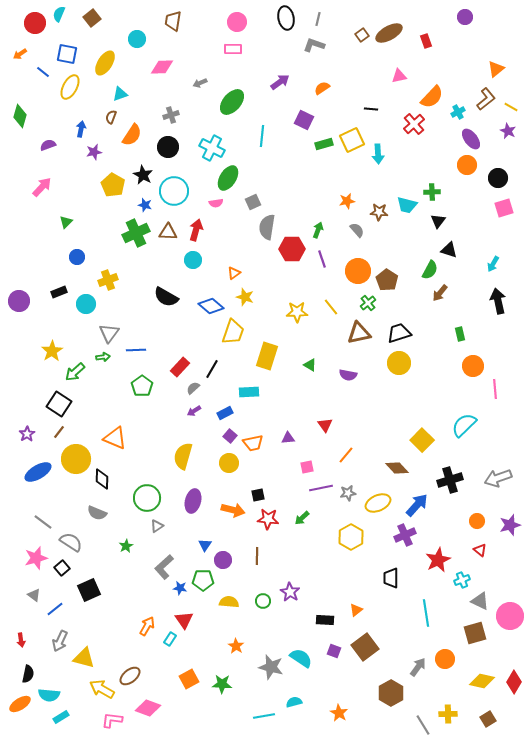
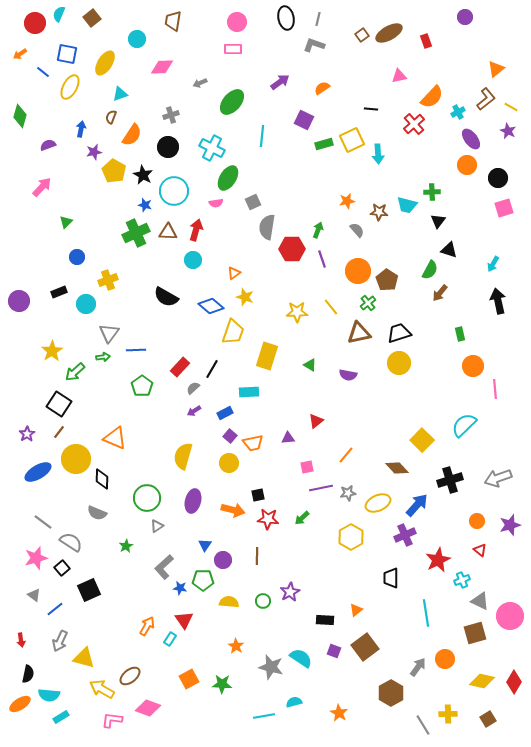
yellow pentagon at (113, 185): moved 1 px right, 14 px up
red triangle at (325, 425): moved 9 px left, 4 px up; rotated 28 degrees clockwise
purple star at (290, 592): rotated 12 degrees clockwise
